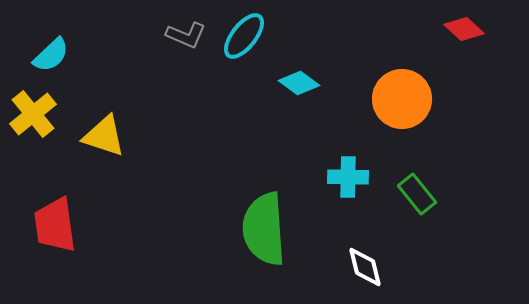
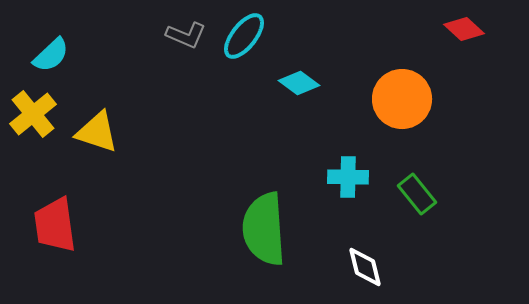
yellow triangle: moved 7 px left, 4 px up
